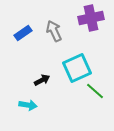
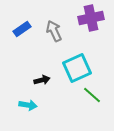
blue rectangle: moved 1 px left, 4 px up
black arrow: rotated 14 degrees clockwise
green line: moved 3 px left, 4 px down
